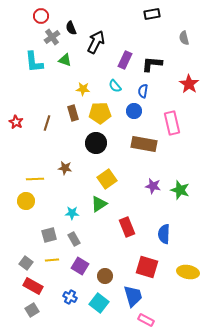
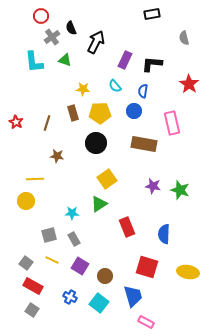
brown star at (65, 168): moved 8 px left, 12 px up
yellow line at (52, 260): rotated 32 degrees clockwise
gray square at (32, 310): rotated 24 degrees counterclockwise
pink rectangle at (146, 320): moved 2 px down
